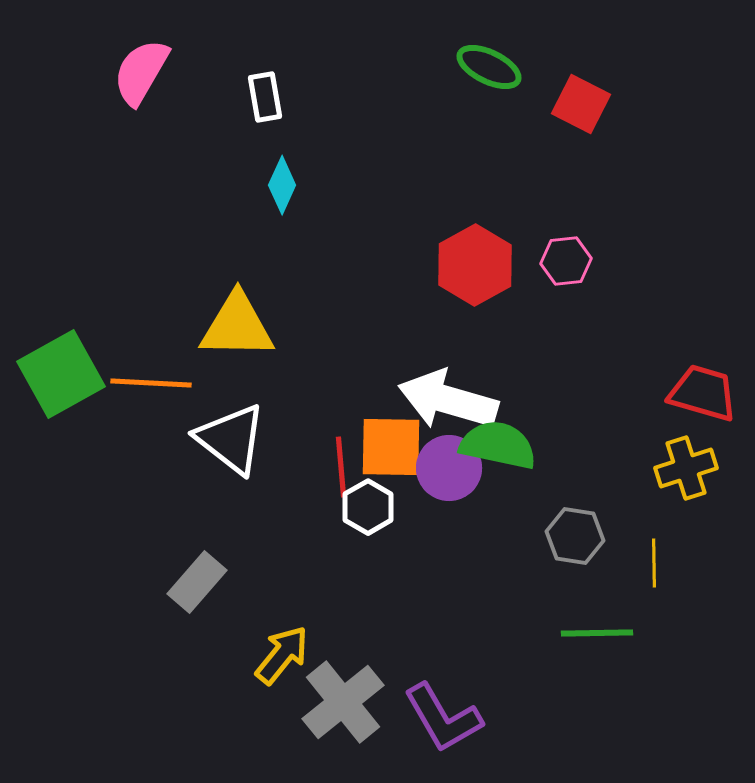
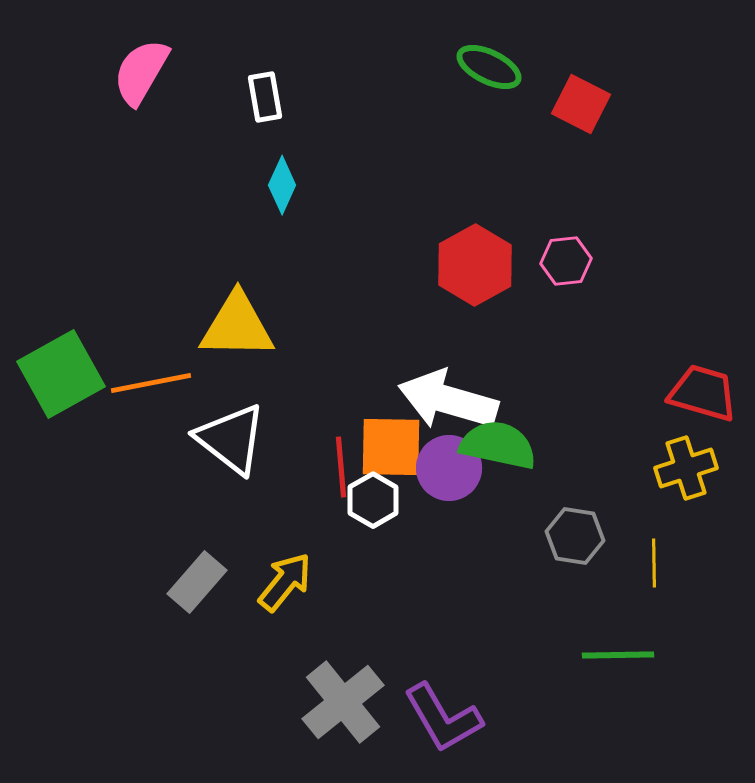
orange line: rotated 14 degrees counterclockwise
white hexagon: moved 5 px right, 7 px up
green line: moved 21 px right, 22 px down
yellow arrow: moved 3 px right, 73 px up
